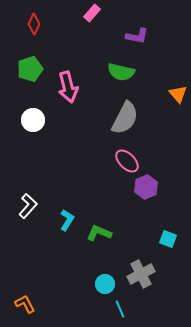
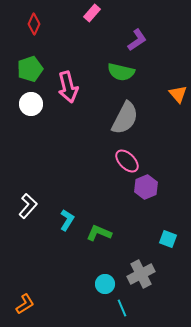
purple L-shape: moved 4 px down; rotated 45 degrees counterclockwise
white circle: moved 2 px left, 16 px up
orange L-shape: rotated 85 degrees clockwise
cyan line: moved 2 px right, 1 px up
